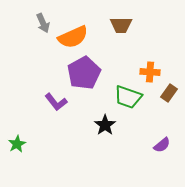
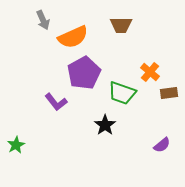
gray arrow: moved 3 px up
orange cross: rotated 36 degrees clockwise
brown rectangle: rotated 48 degrees clockwise
green trapezoid: moved 6 px left, 4 px up
green star: moved 1 px left, 1 px down
